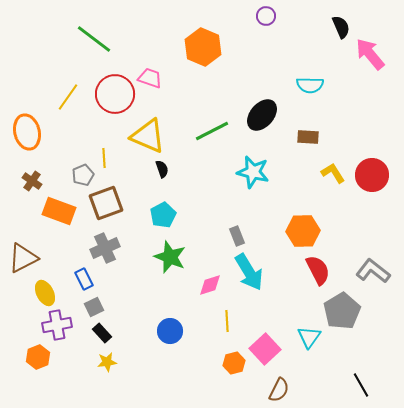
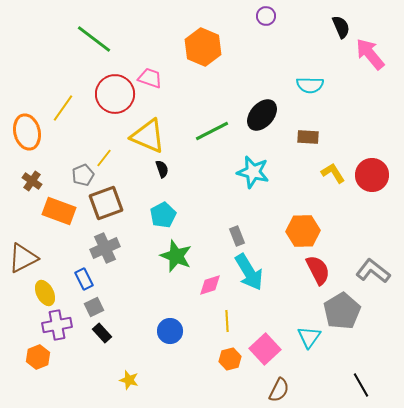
yellow line at (68, 97): moved 5 px left, 11 px down
yellow line at (104, 158): rotated 42 degrees clockwise
green star at (170, 257): moved 6 px right, 1 px up
yellow star at (107, 362): moved 22 px right, 18 px down; rotated 24 degrees clockwise
orange hexagon at (234, 363): moved 4 px left, 4 px up
